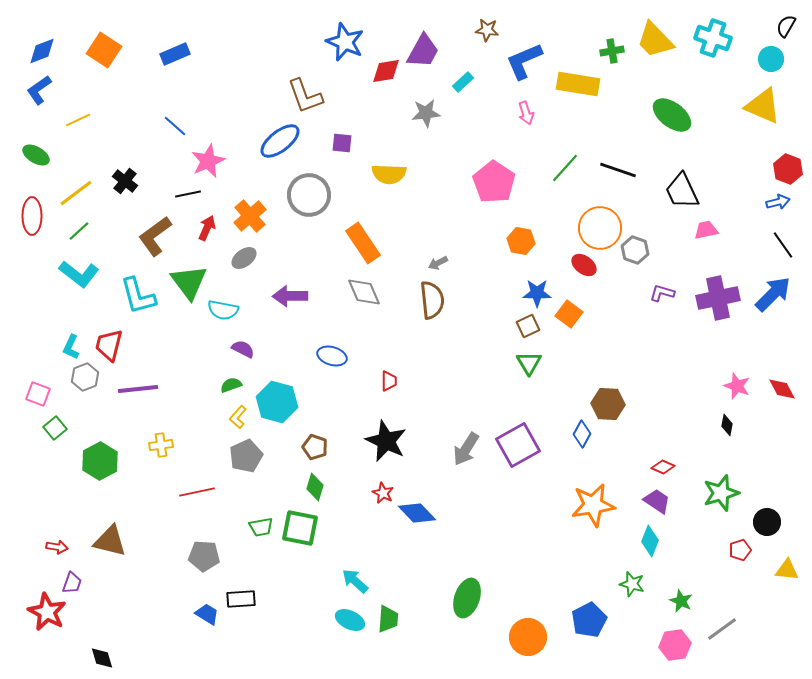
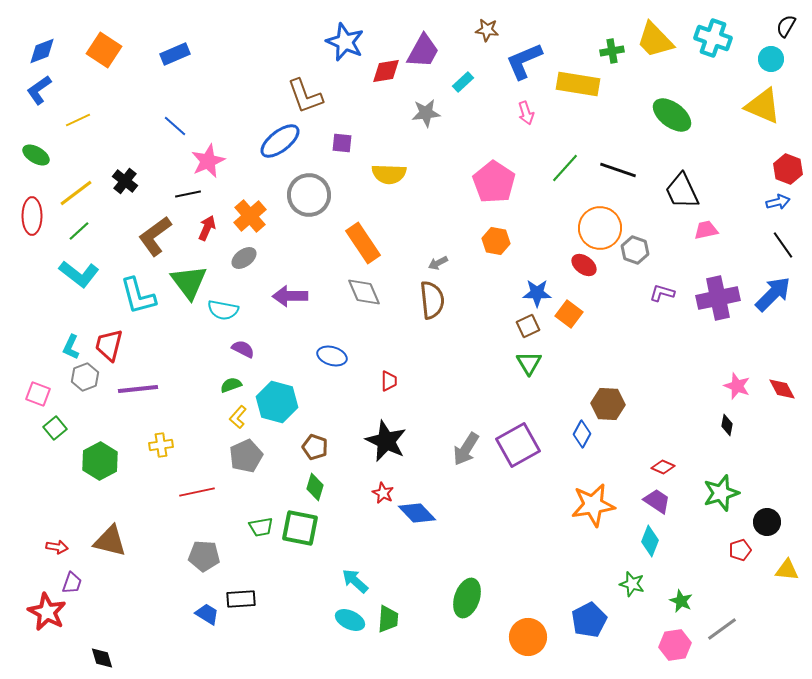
orange hexagon at (521, 241): moved 25 px left
